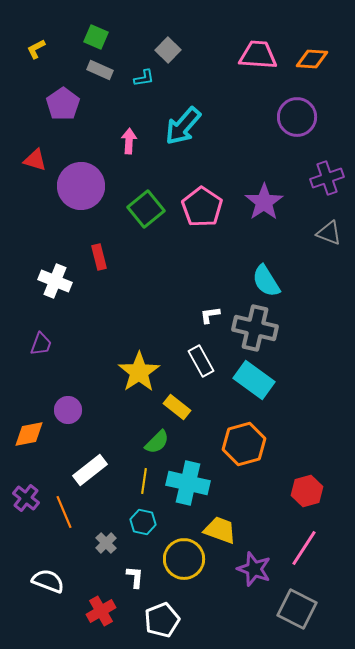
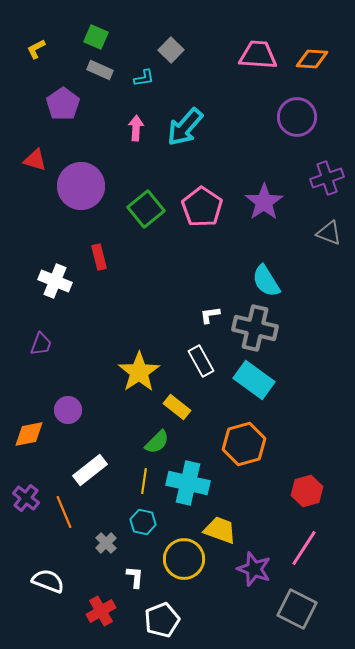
gray square at (168, 50): moved 3 px right
cyan arrow at (183, 126): moved 2 px right, 1 px down
pink arrow at (129, 141): moved 7 px right, 13 px up
